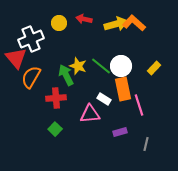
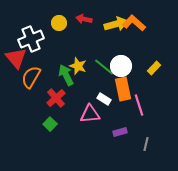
green line: moved 3 px right, 1 px down
red cross: rotated 36 degrees counterclockwise
green square: moved 5 px left, 5 px up
